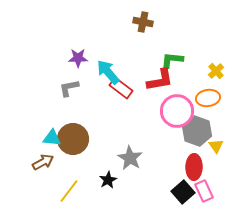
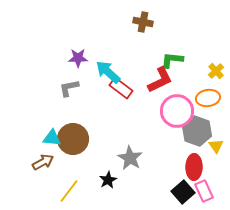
cyan arrow: rotated 8 degrees counterclockwise
red L-shape: rotated 16 degrees counterclockwise
